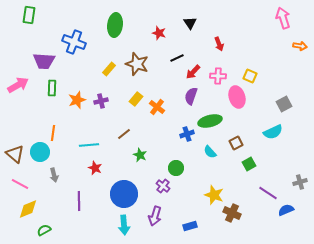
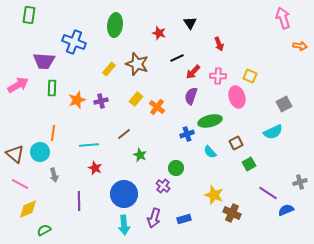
purple arrow at (155, 216): moved 1 px left, 2 px down
blue rectangle at (190, 226): moved 6 px left, 7 px up
